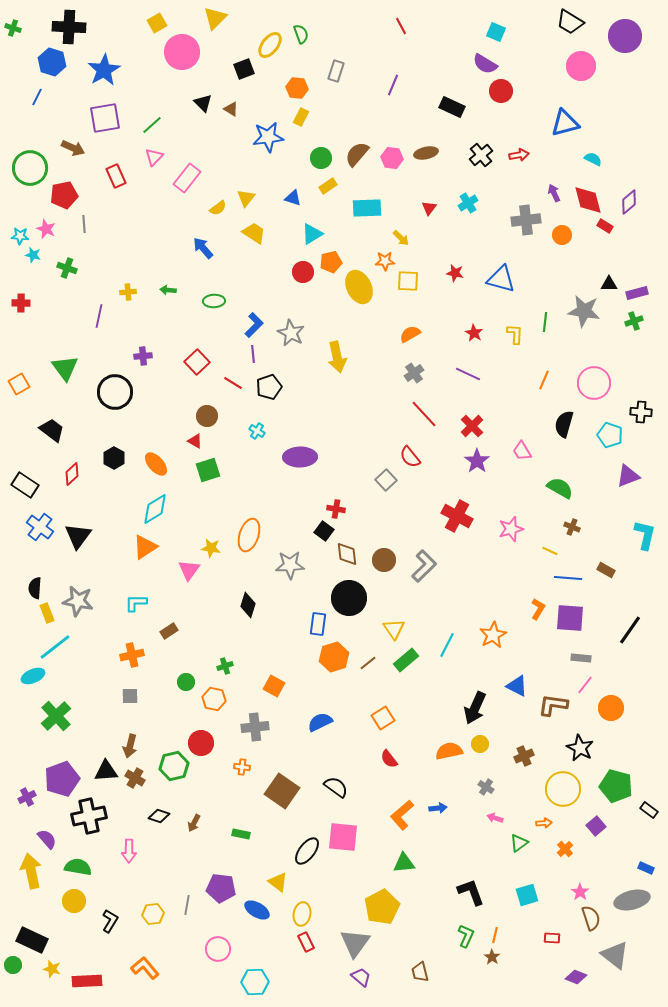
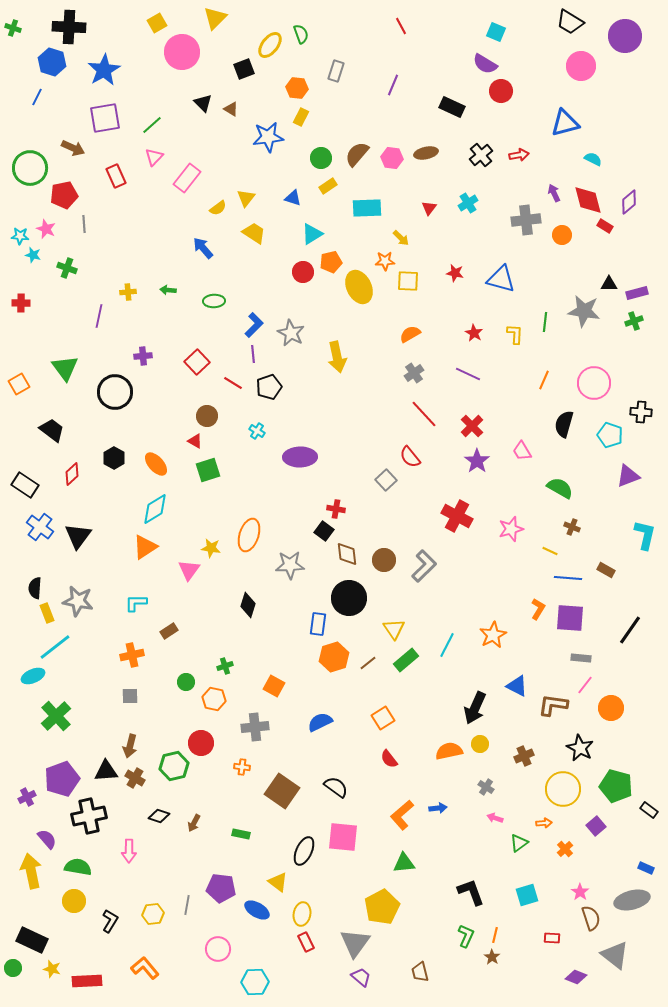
black ellipse at (307, 851): moved 3 px left; rotated 12 degrees counterclockwise
green circle at (13, 965): moved 3 px down
